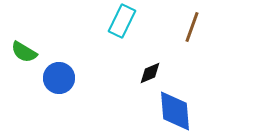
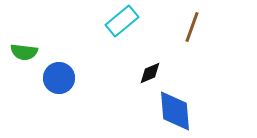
cyan rectangle: rotated 24 degrees clockwise
green semicircle: rotated 24 degrees counterclockwise
